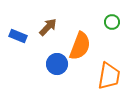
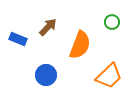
blue rectangle: moved 3 px down
orange semicircle: moved 1 px up
blue circle: moved 11 px left, 11 px down
orange trapezoid: rotated 36 degrees clockwise
